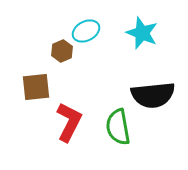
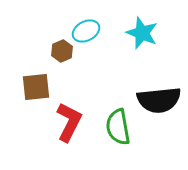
black semicircle: moved 6 px right, 5 px down
